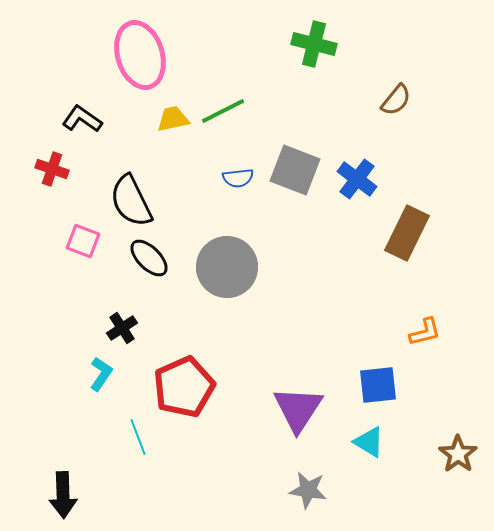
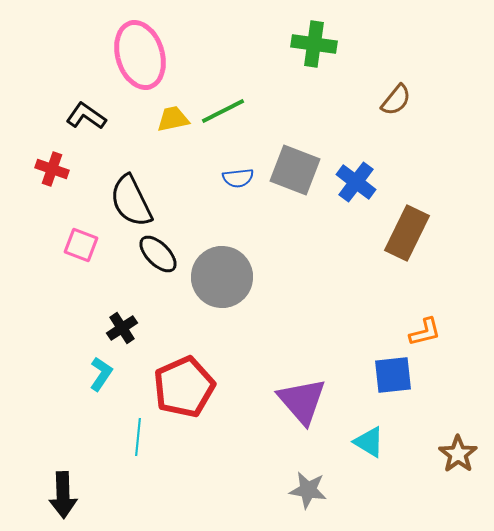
green cross: rotated 6 degrees counterclockwise
black L-shape: moved 4 px right, 3 px up
blue cross: moved 1 px left, 3 px down
pink square: moved 2 px left, 4 px down
black ellipse: moved 9 px right, 4 px up
gray circle: moved 5 px left, 10 px down
blue square: moved 15 px right, 10 px up
purple triangle: moved 4 px right, 8 px up; rotated 14 degrees counterclockwise
cyan line: rotated 27 degrees clockwise
